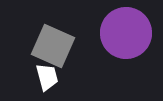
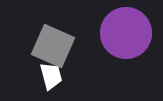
white trapezoid: moved 4 px right, 1 px up
